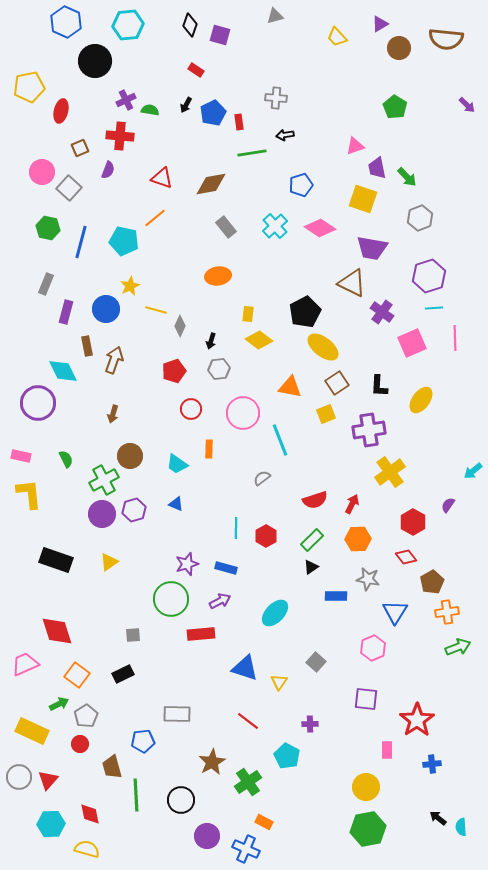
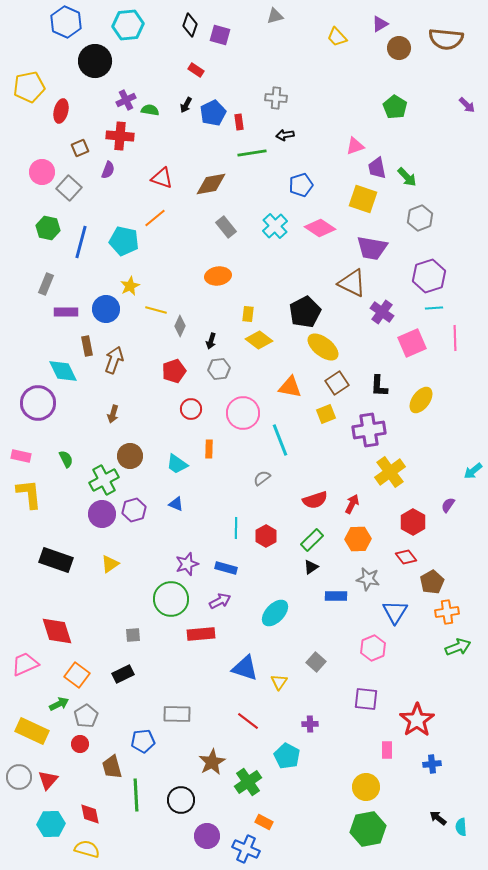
purple rectangle at (66, 312): rotated 75 degrees clockwise
yellow triangle at (109, 562): moved 1 px right, 2 px down
